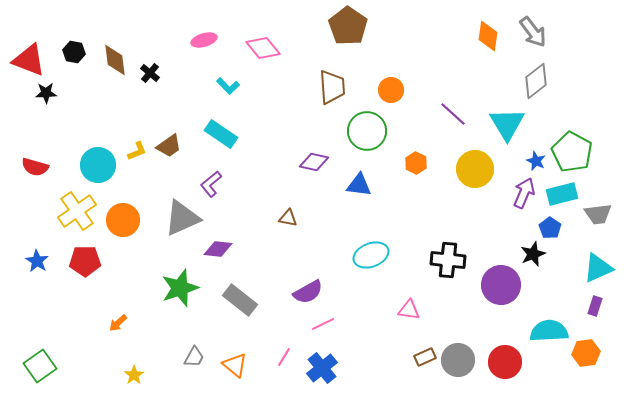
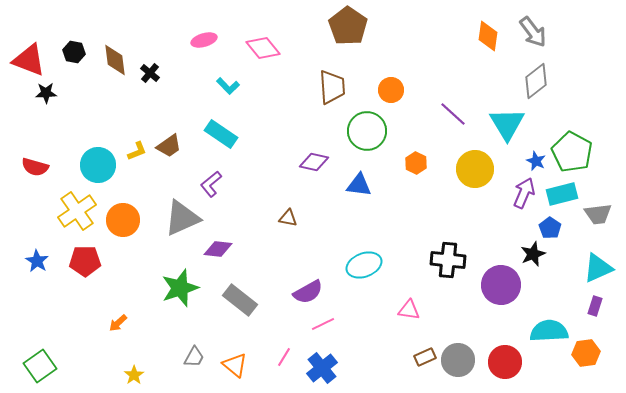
cyan ellipse at (371, 255): moved 7 px left, 10 px down
